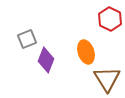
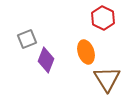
red hexagon: moved 7 px left, 1 px up
